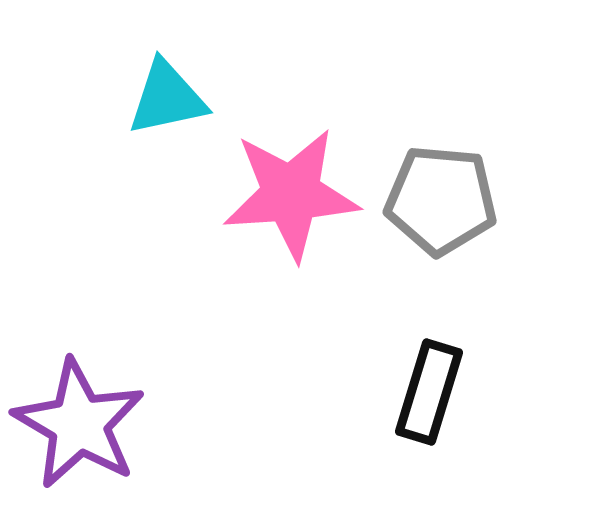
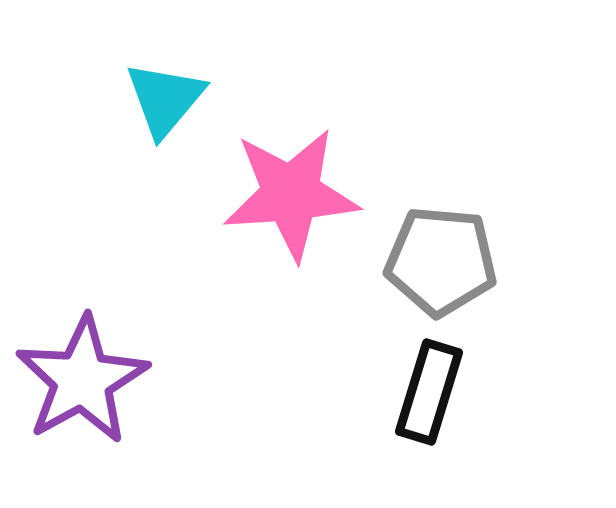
cyan triangle: moved 2 px left, 1 px down; rotated 38 degrees counterclockwise
gray pentagon: moved 61 px down
purple star: moved 3 px right, 44 px up; rotated 13 degrees clockwise
